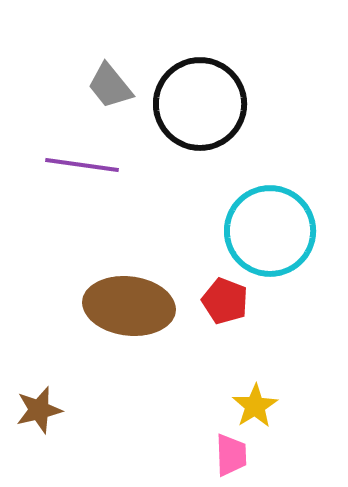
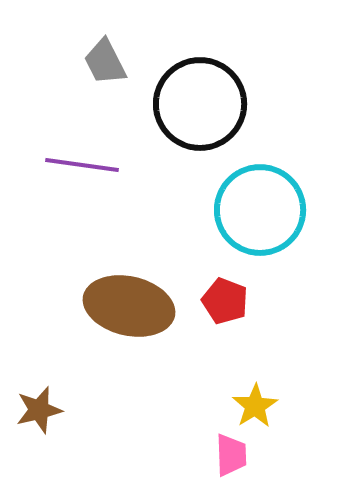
gray trapezoid: moved 5 px left, 24 px up; rotated 12 degrees clockwise
cyan circle: moved 10 px left, 21 px up
brown ellipse: rotated 6 degrees clockwise
